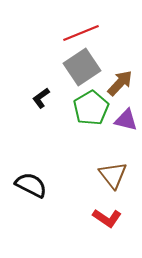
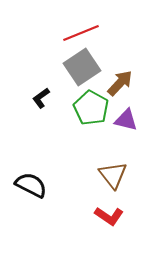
green pentagon: rotated 12 degrees counterclockwise
red L-shape: moved 2 px right, 2 px up
